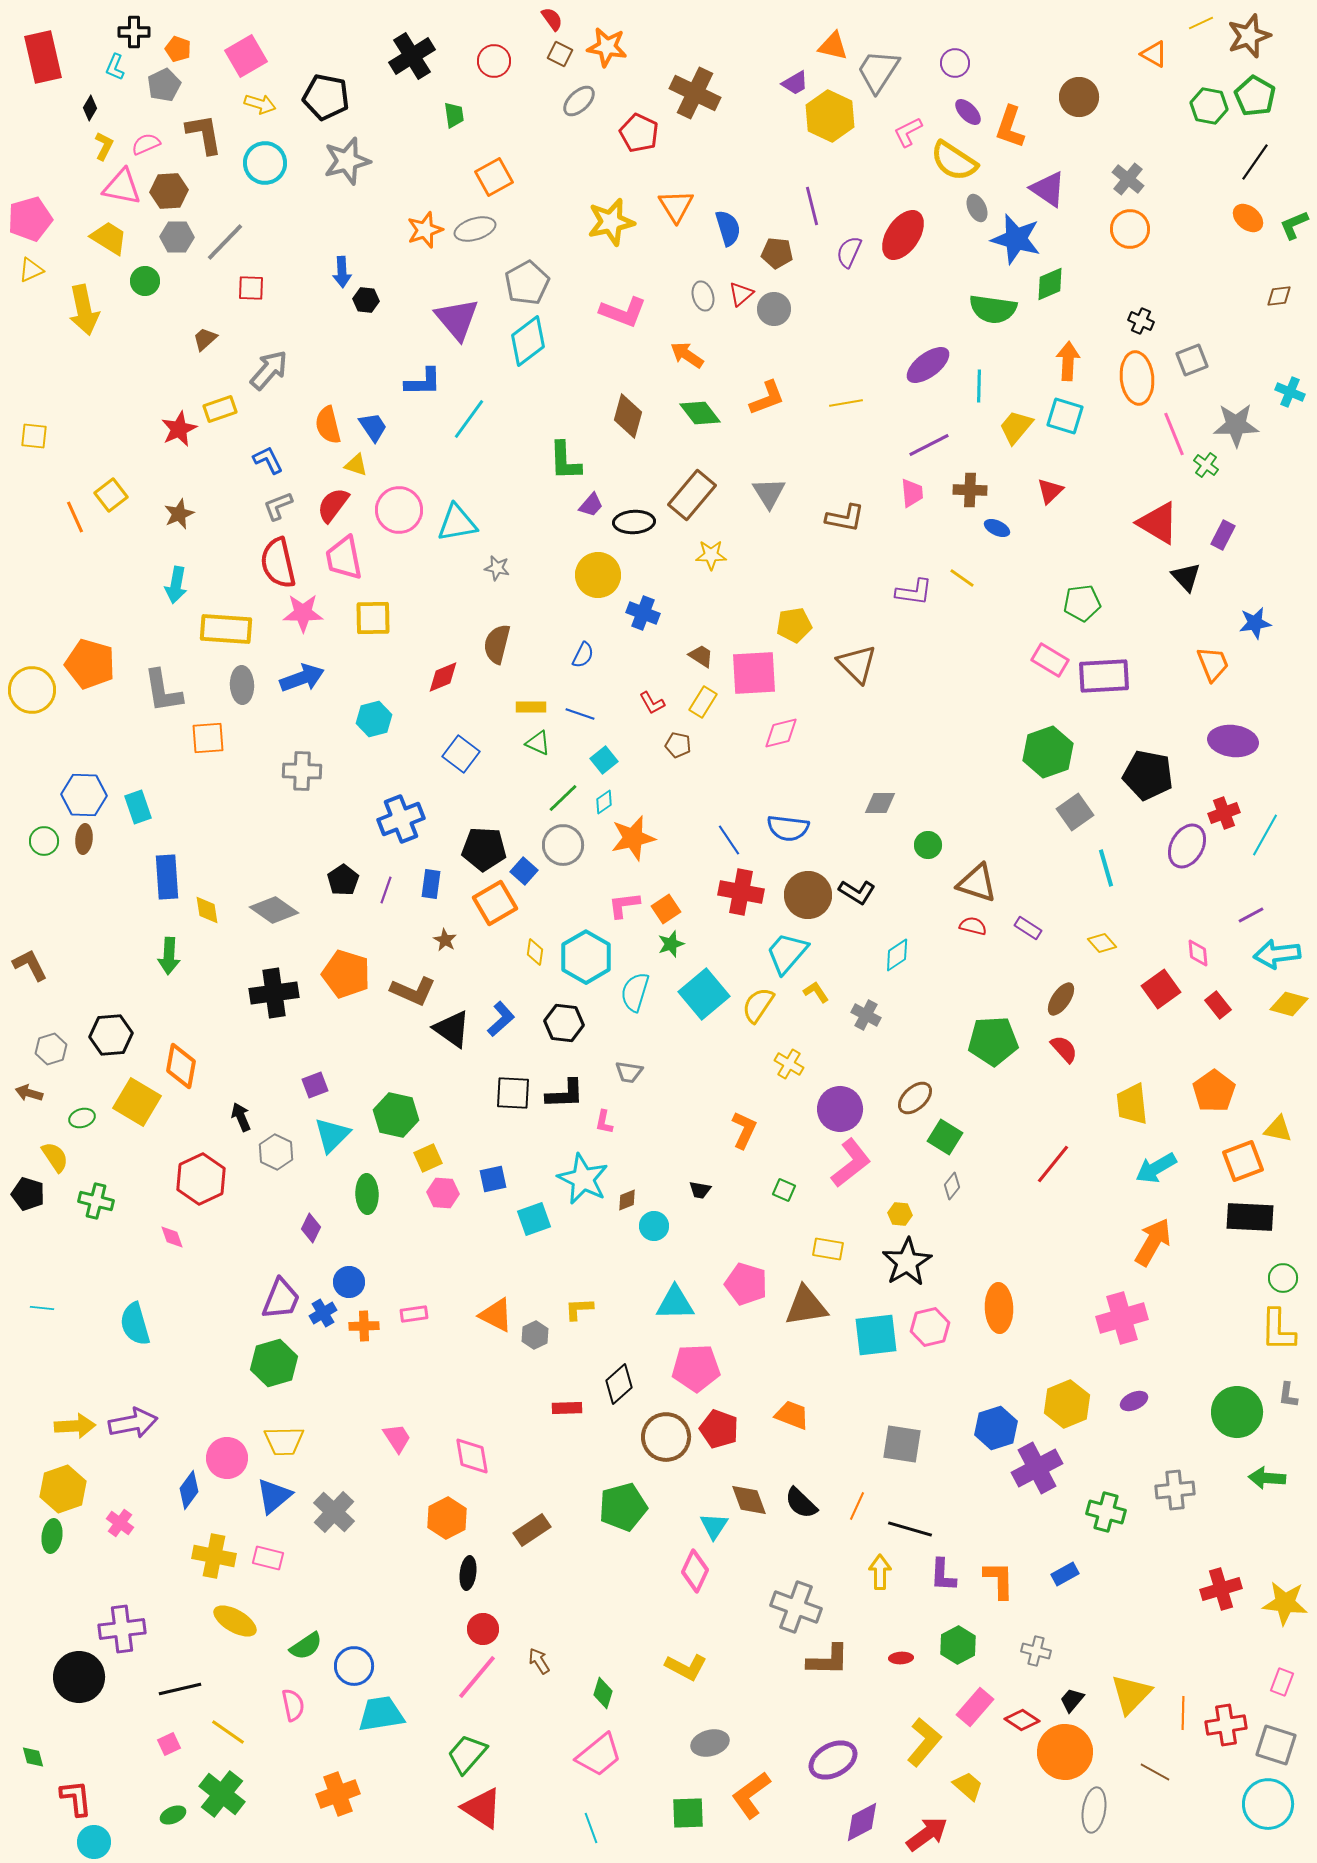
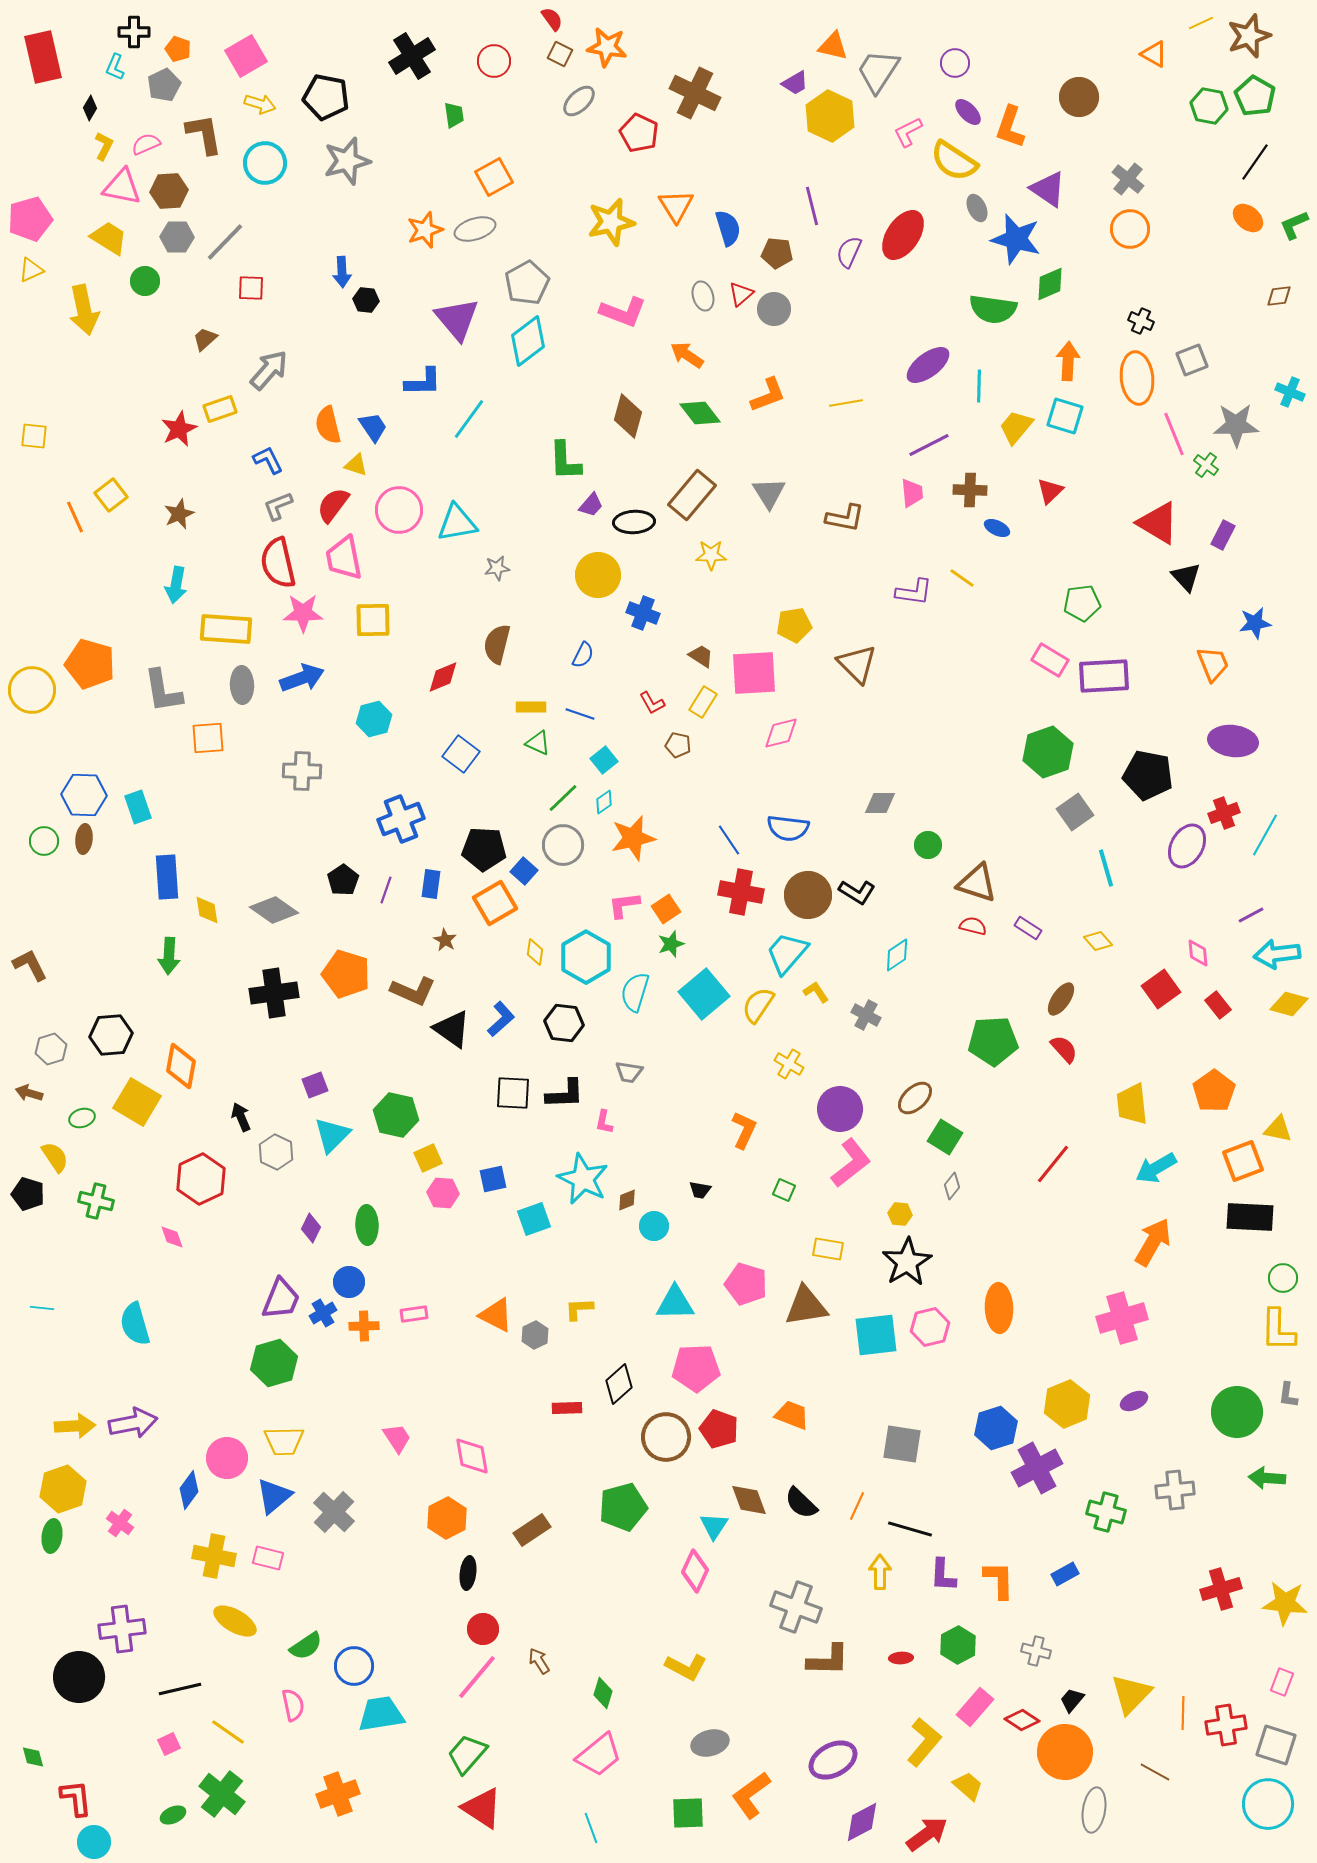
orange L-shape at (767, 398): moved 1 px right, 3 px up
gray star at (497, 568): rotated 20 degrees counterclockwise
yellow square at (373, 618): moved 2 px down
yellow diamond at (1102, 943): moved 4 px left, 2 px up
green ellipse at (367, 1194): moved 31 px down
